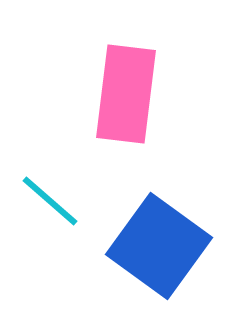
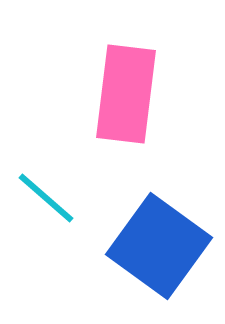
cyan line: moved 4 px left, 3 px up
